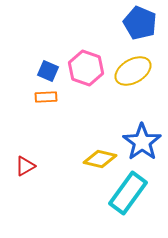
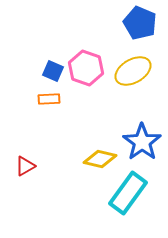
blue square: moved 5 px right
orange rectangle: moved 3 px right, 2 px down
